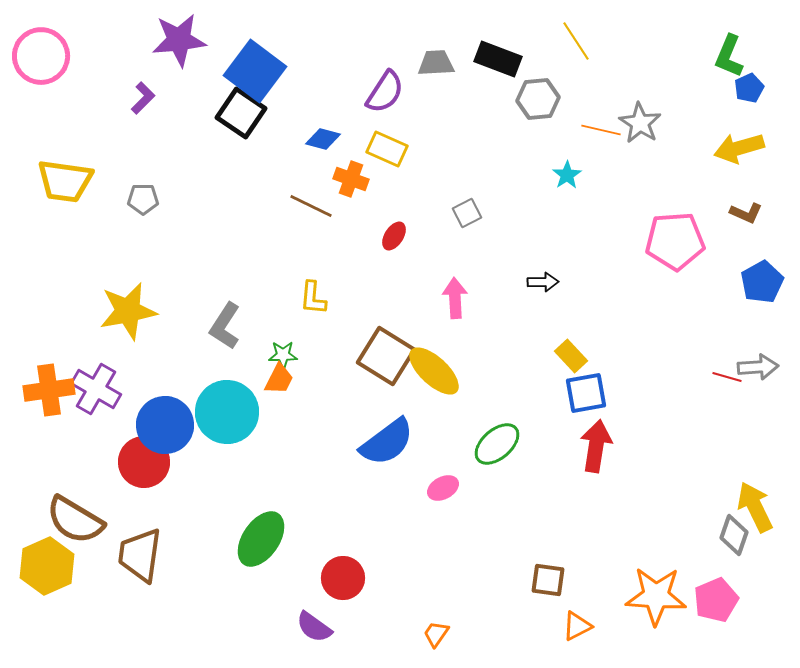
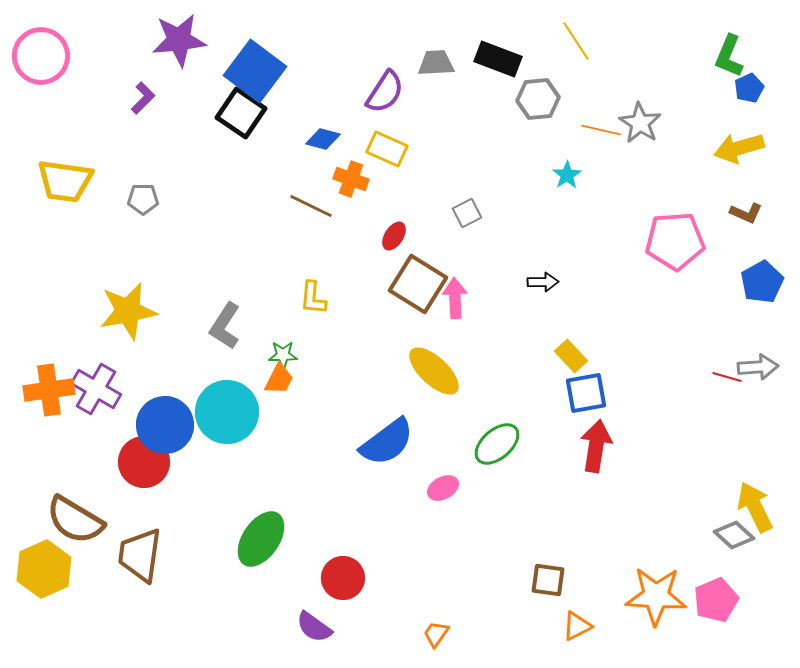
brown square at (386, 356): moved 32 px right, 72 px up
gray diamond at (734, 535): rotated 66 degrees counterclockwise
yellow hexagon at (47, 566): moved 3 px left, 3 px down
